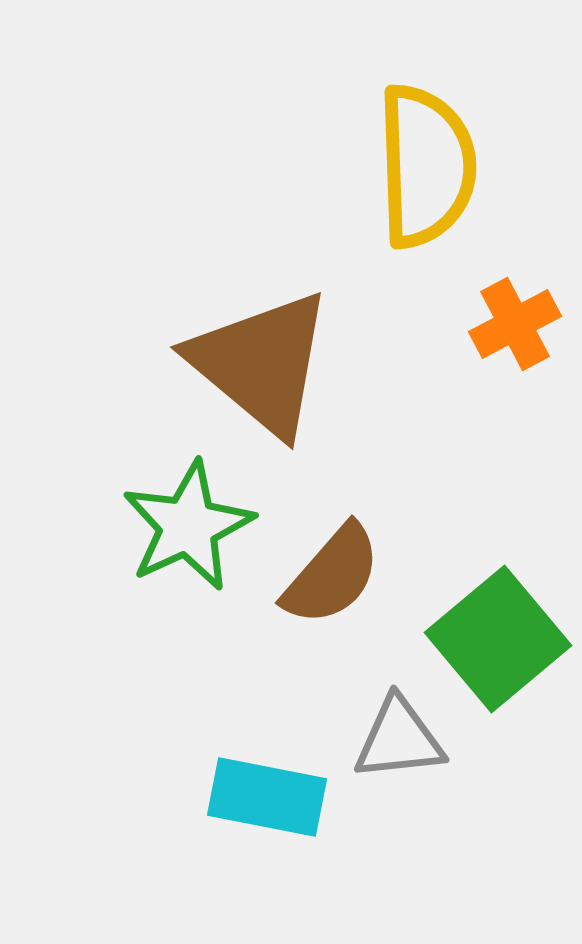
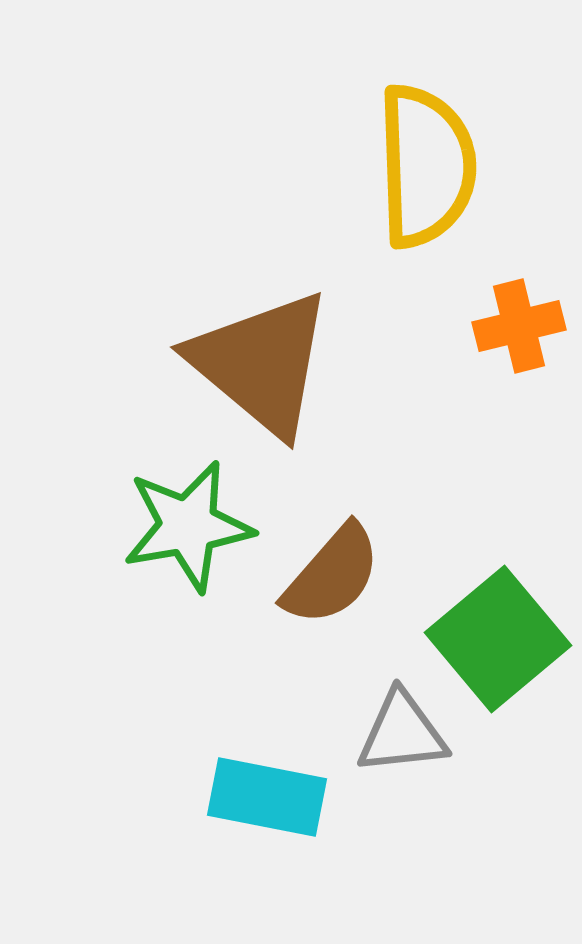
orange cross: moved 4 px right, 2 px down; rotated 14 degrees clockwise
green star: rotated 15 degrees clockwise
gray triangle: moved 3 px right, 6 px up
